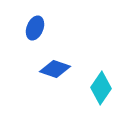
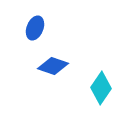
blue diamond: moved 2 px left, 3 px up
